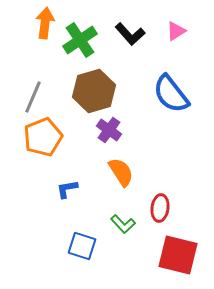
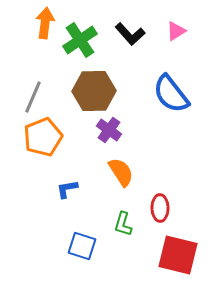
brown hexagon: rotated 15 degrees clockwise
red ellipse: rotated 8 degrees counterclockwise
green L-shape: rotated 60 degrees clockwise
